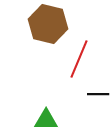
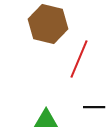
black line: moved 4 px left, 13 px down
